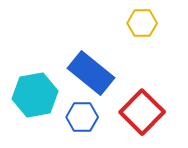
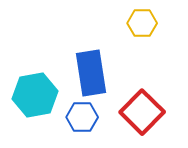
blue rectangle: rotated 42 degrees clockwise
